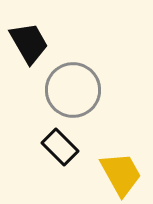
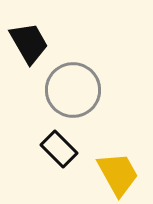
black rectangle: moved 1 px left, 2 px down
yellow trapezoid: moved 3 px left
